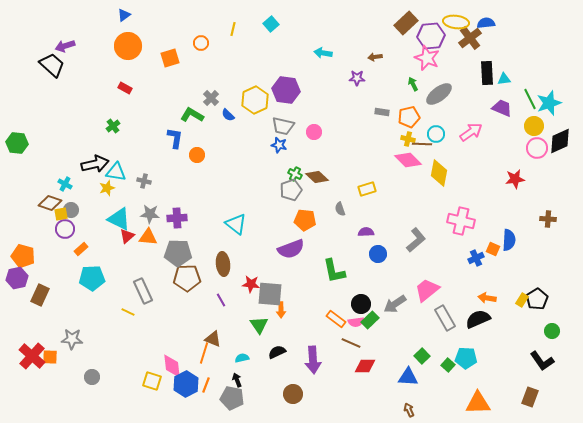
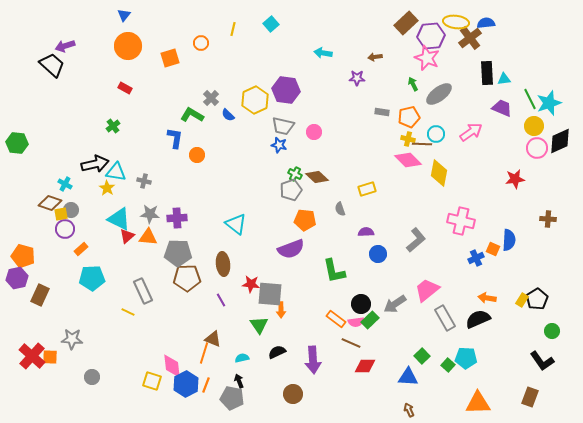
blue triangle at (124, 15): rotated 16 degrees counterclockwise
yellow star at (107, 188): rotated 21 degrees counterclockwise
black arrow at (237, 380): moved 2 px right, 1 px down
